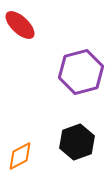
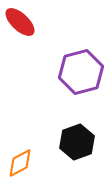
red ellipse: moved 3 px up
orange diamond: moved 7 px down
